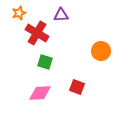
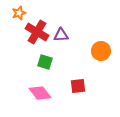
purple triangle: moved 20 px down
red cross: moved 1 px up
red square: moved 1 px right, 1 px up; rotated 28 degrees counterclockwise
pink diamond: rotated 55 degrees clockwise
